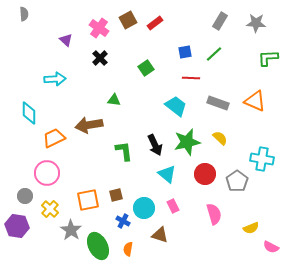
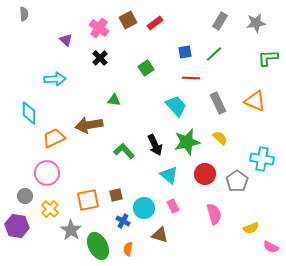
gray star at (256, 23): rotated 12 degrees counterclockwise
gray rectangle at (218, 103): rotated 45 degrees clockwise
cyan trapezoid at (176, 106): rotated 10 degrees clockwise
green L-shape at (124, 151): rotated 35 degrees counterclockwise
cyan triangle at (167, 174): moved 2 px right, 1 px down
